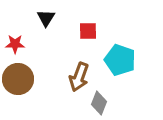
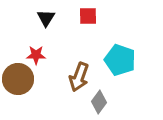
red square: moved 15 px up
red star: moved 21 px right, 11 px down
gray diamond: moved 1 px up; rotated 15 degrees clockwise
